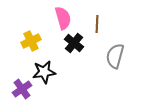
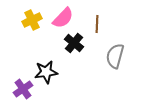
pink semicircle: rotated 60 degrees clockwise
yellow cross: moved 1 px right, 21 px up
black star: moved 2 px right
purple cross: moved 1 px right
